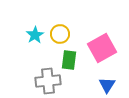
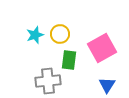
cyan star: rotated 12 degrees clockwise
